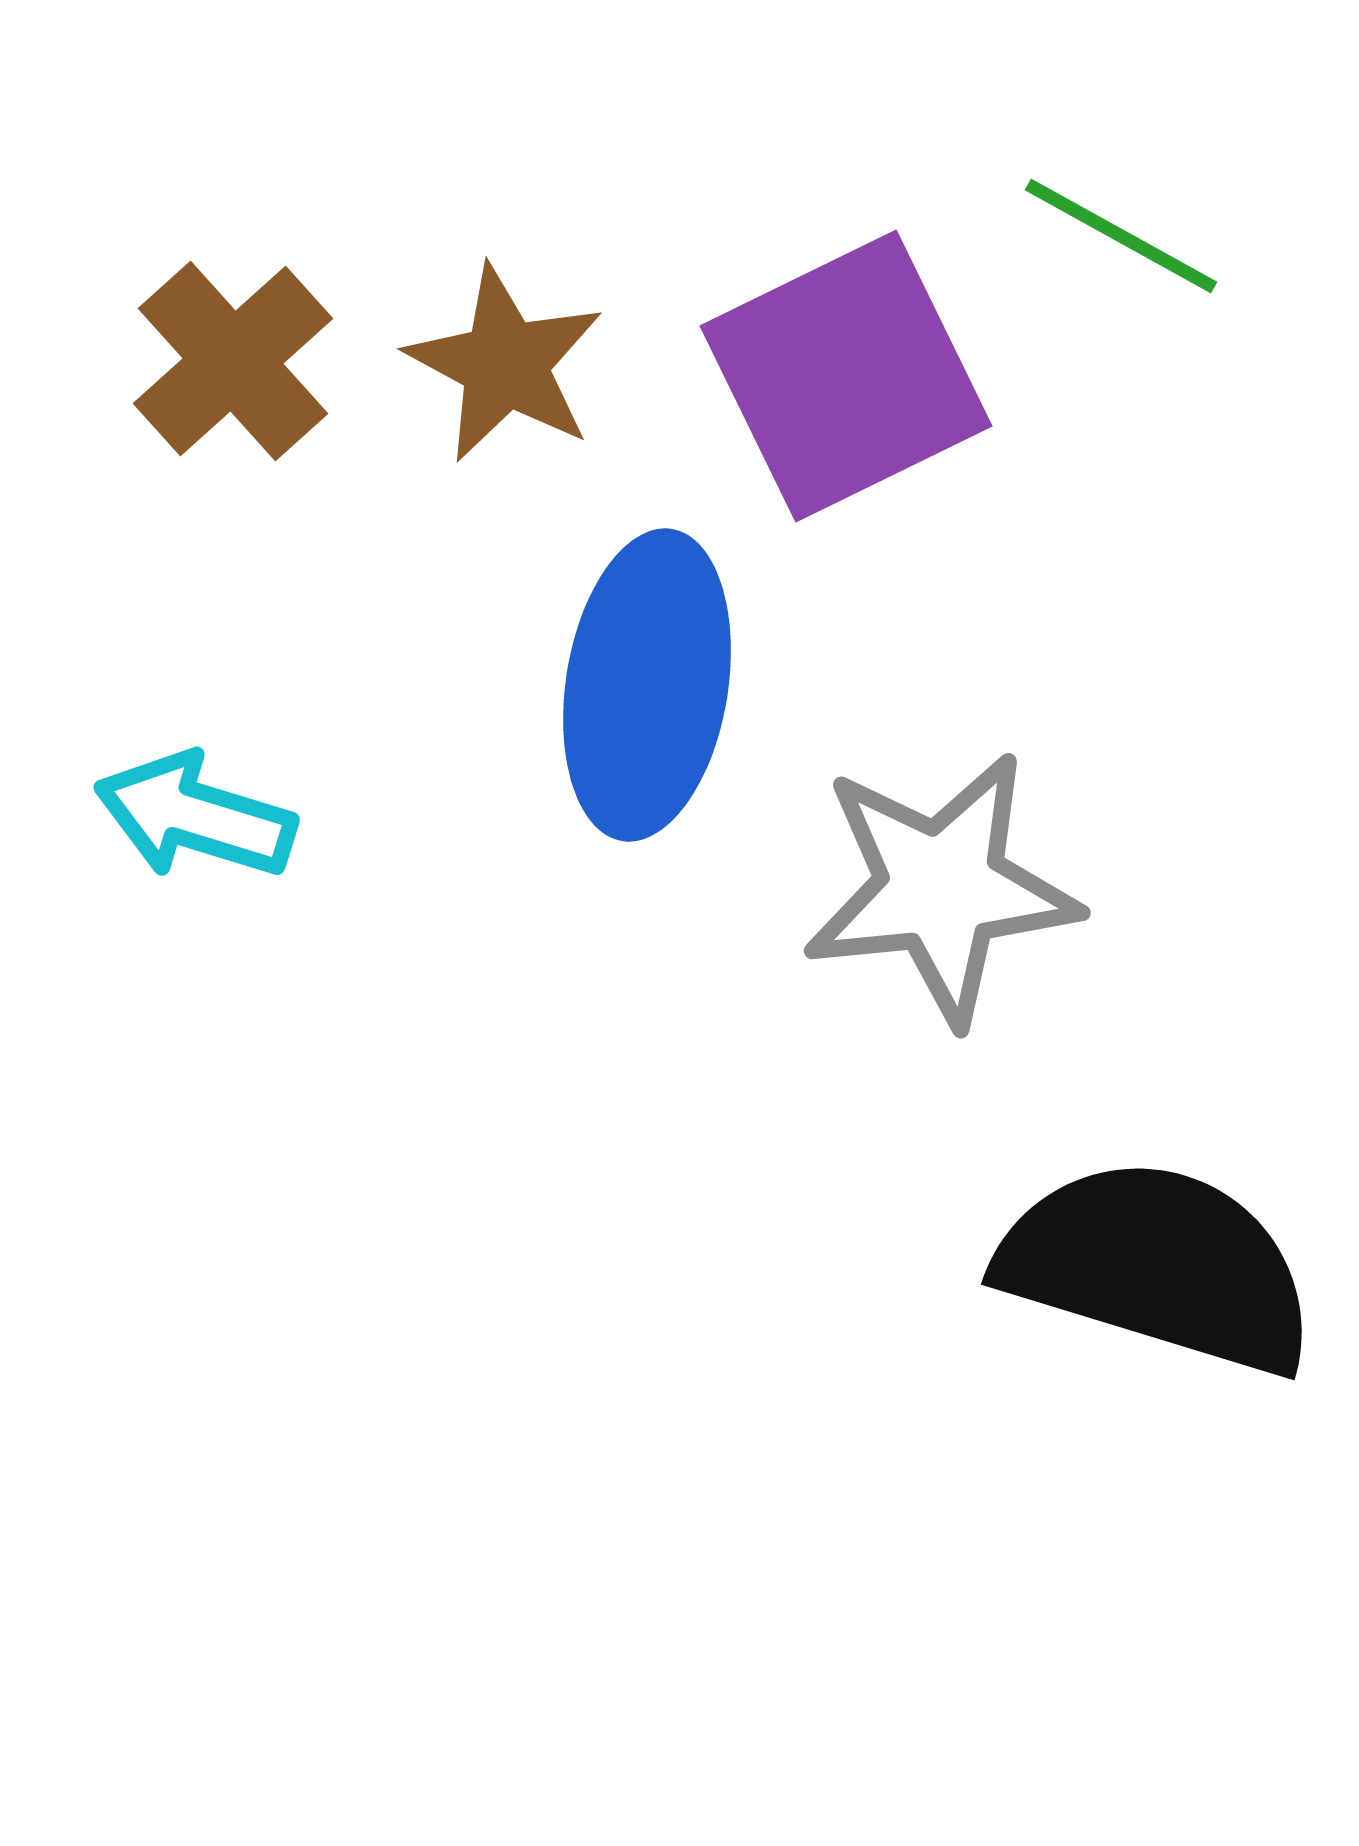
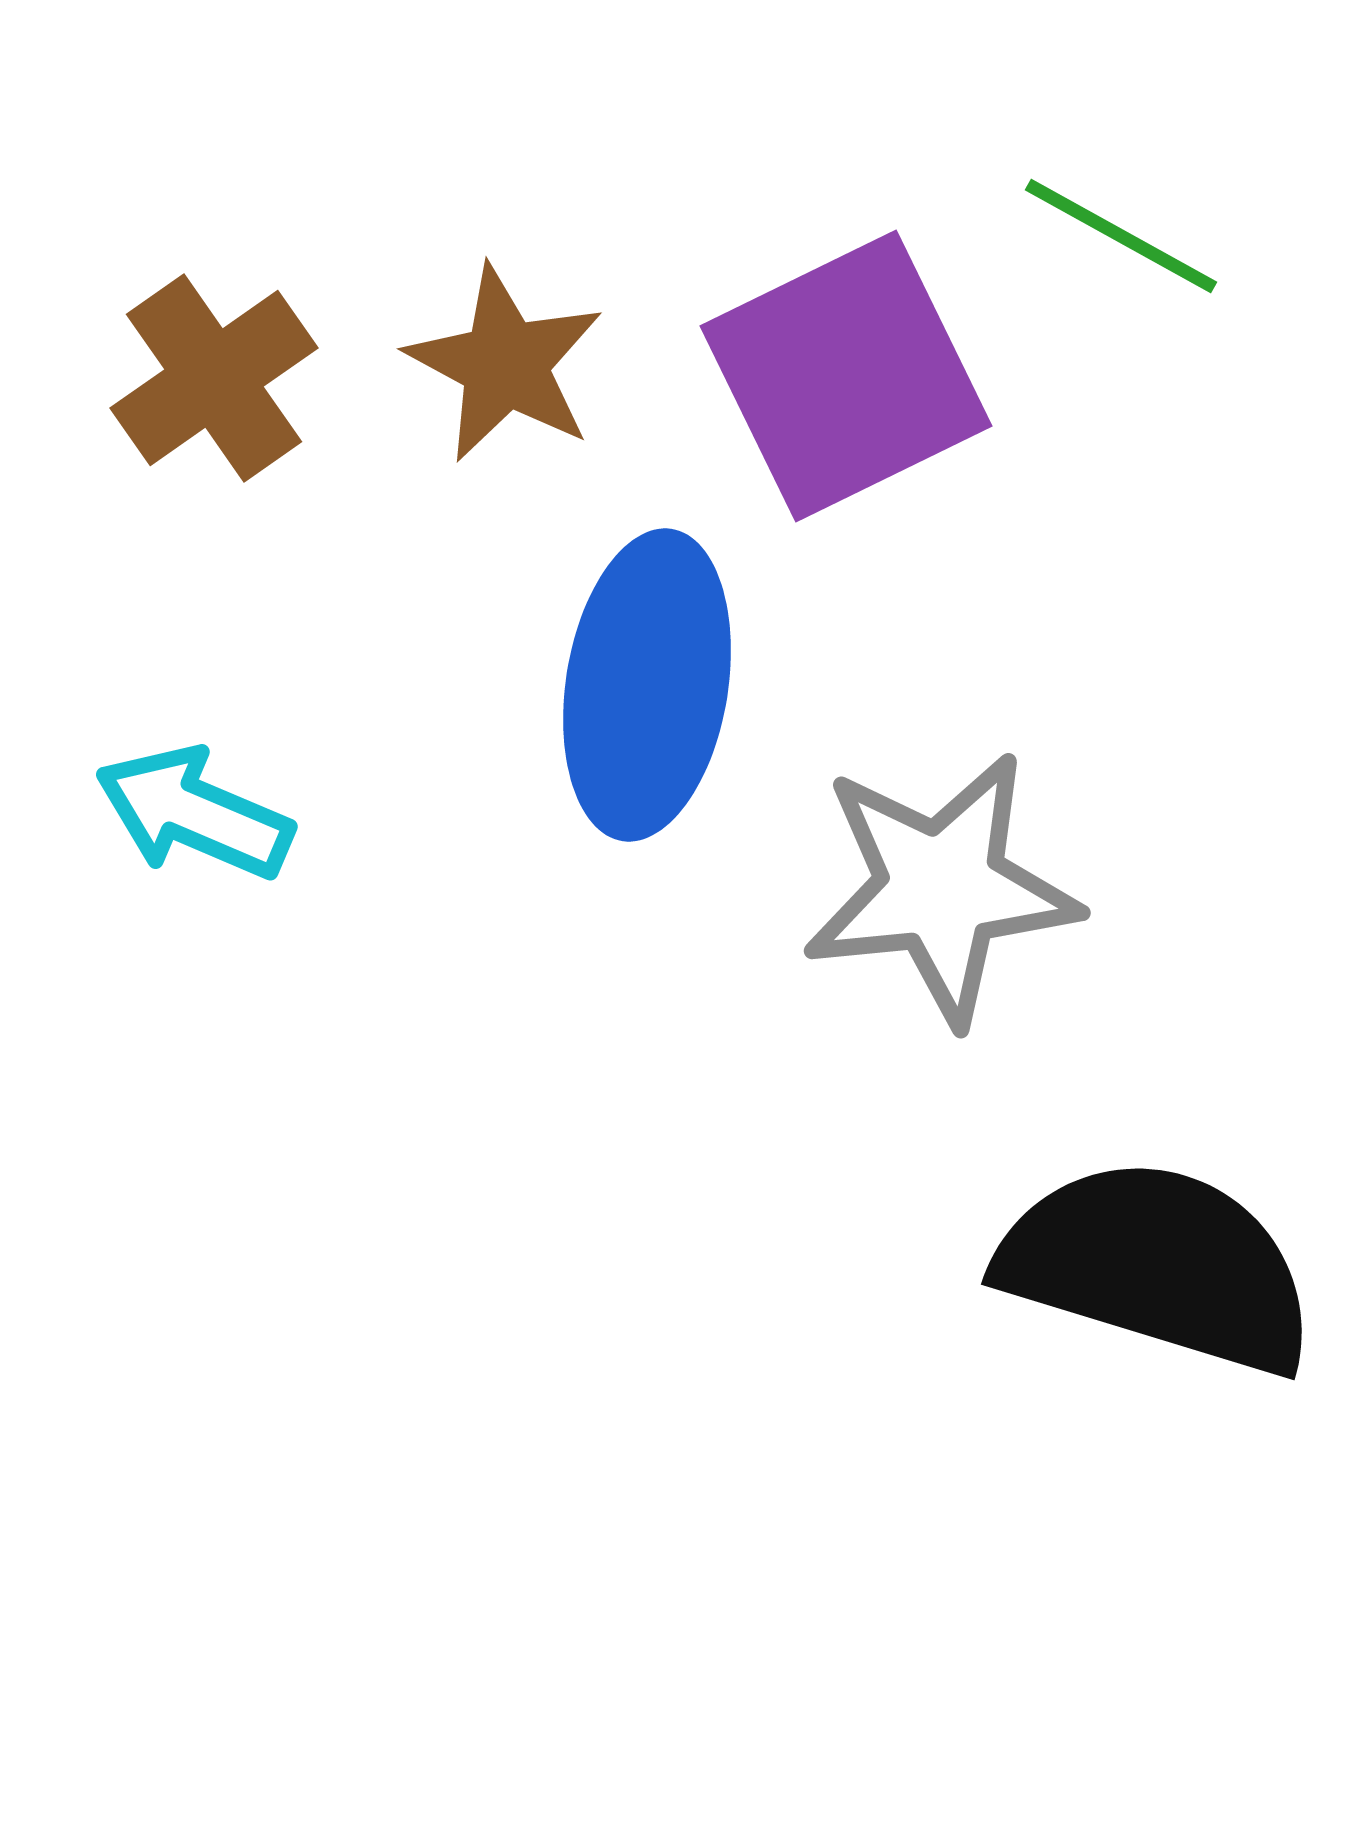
brown cross: moved 19 px left, 17 px down; rotated 7 degrees clockwise
cyan arrow: moved 1 px left, 3 px up; rotated 6 degrees clockwise
